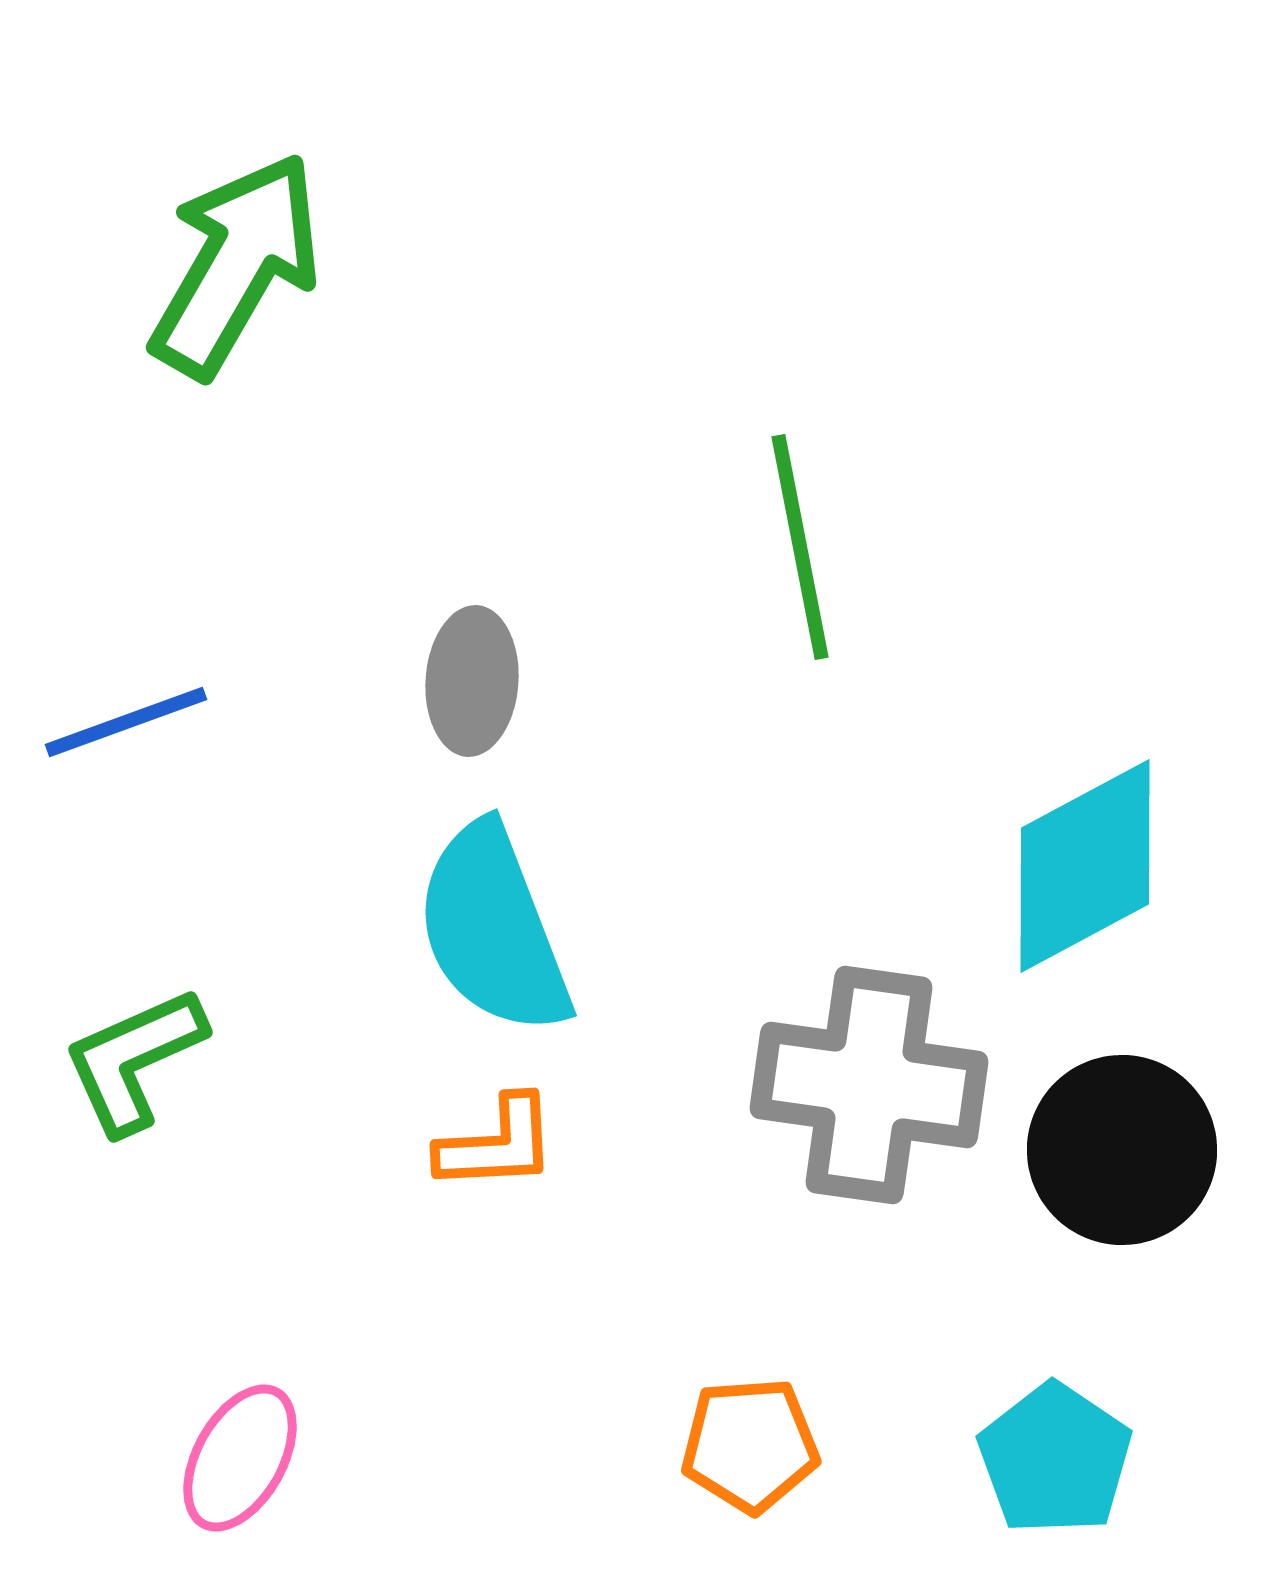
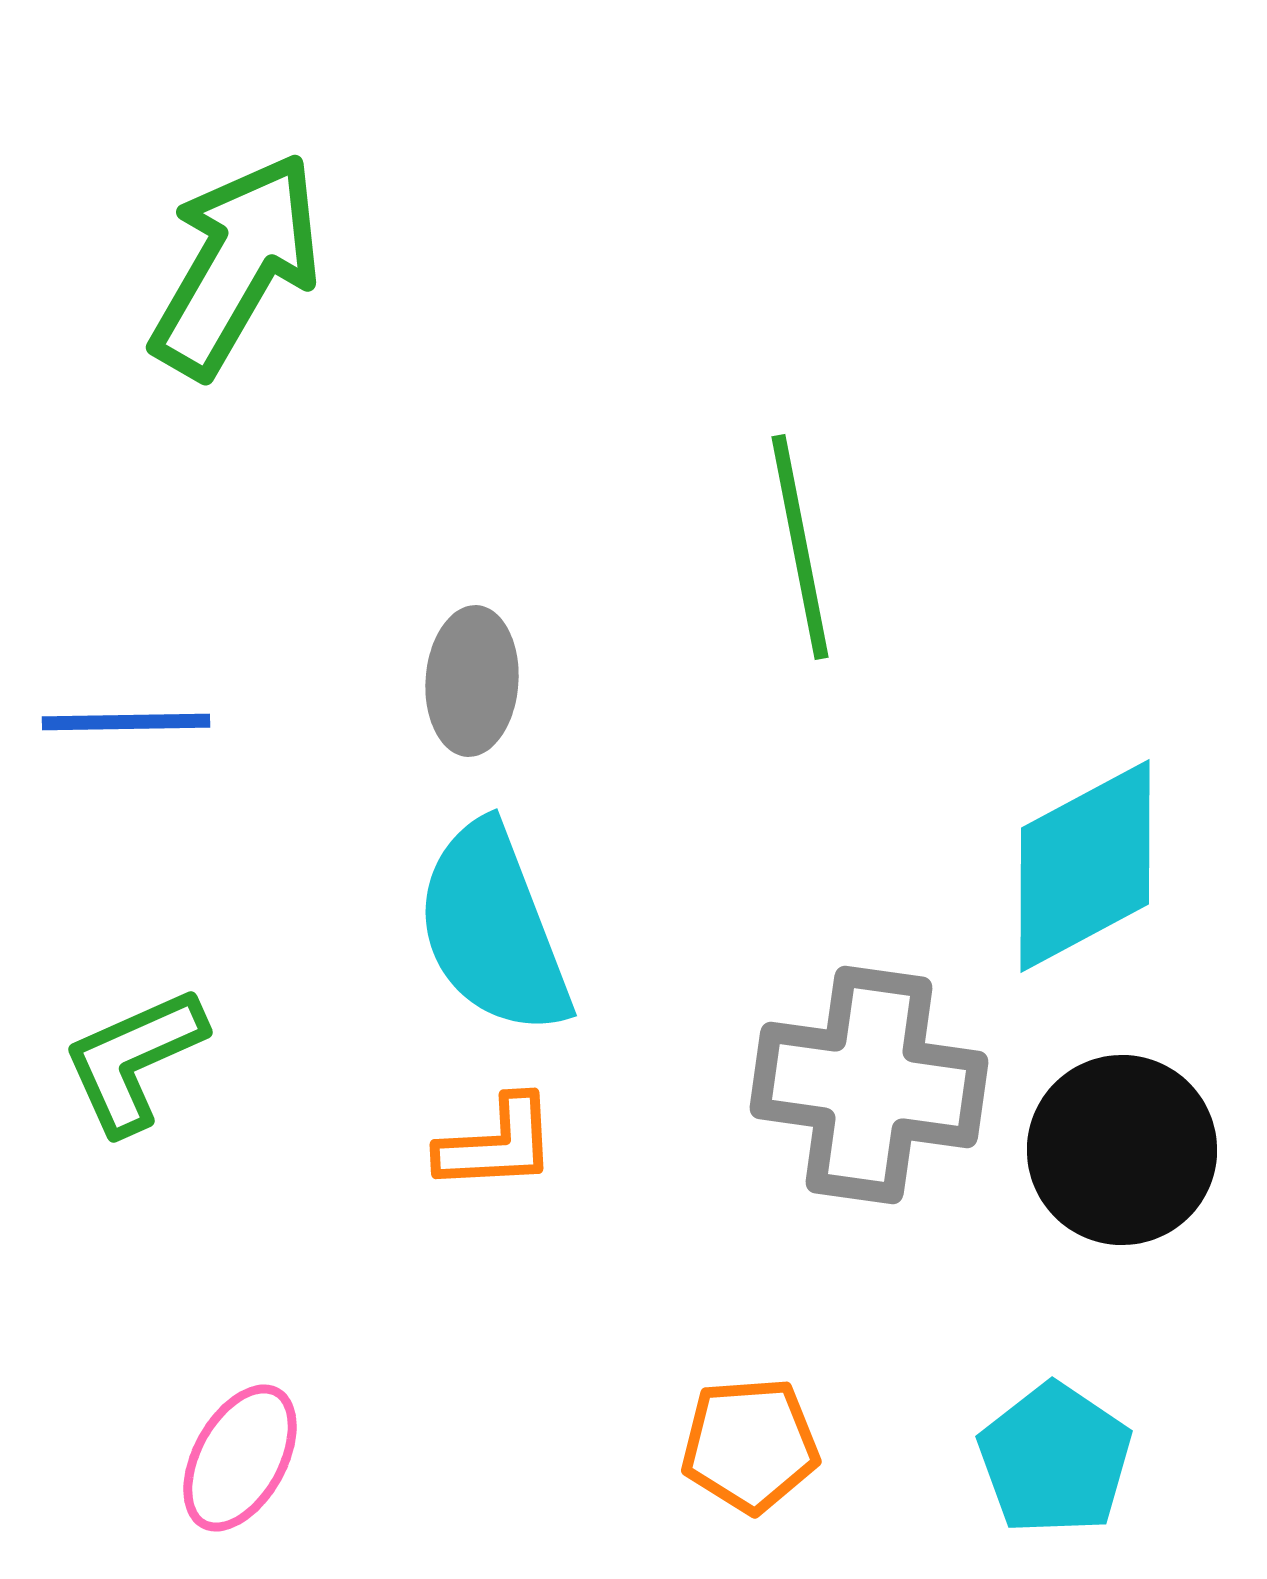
blue line: rotated 19 degrees clockwise
